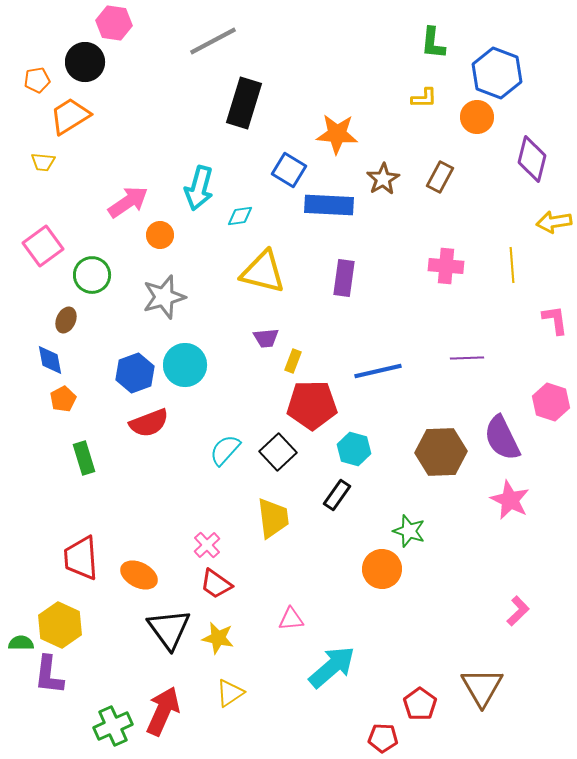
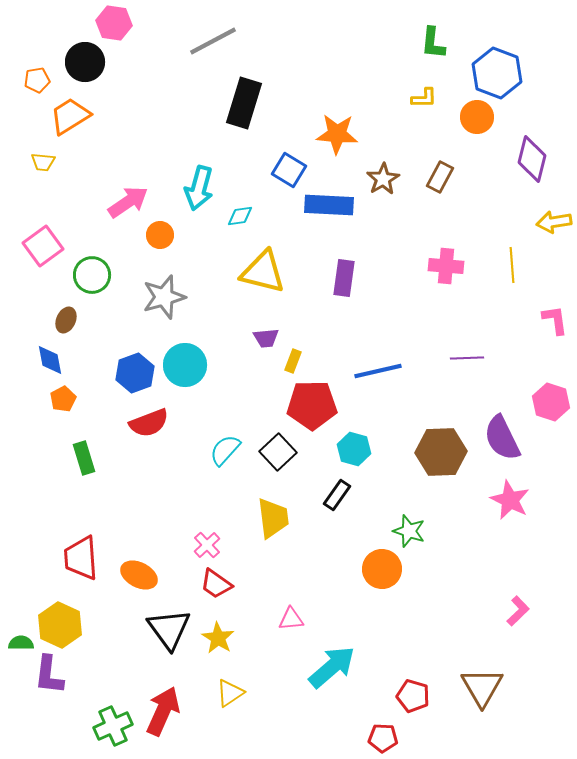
yellow star at (218, 638): rotated 20 degrees clockwise
red pentagon at (420, 704): moved 7 px left, 8 px up; rotated 20 degrees counterclockwise
